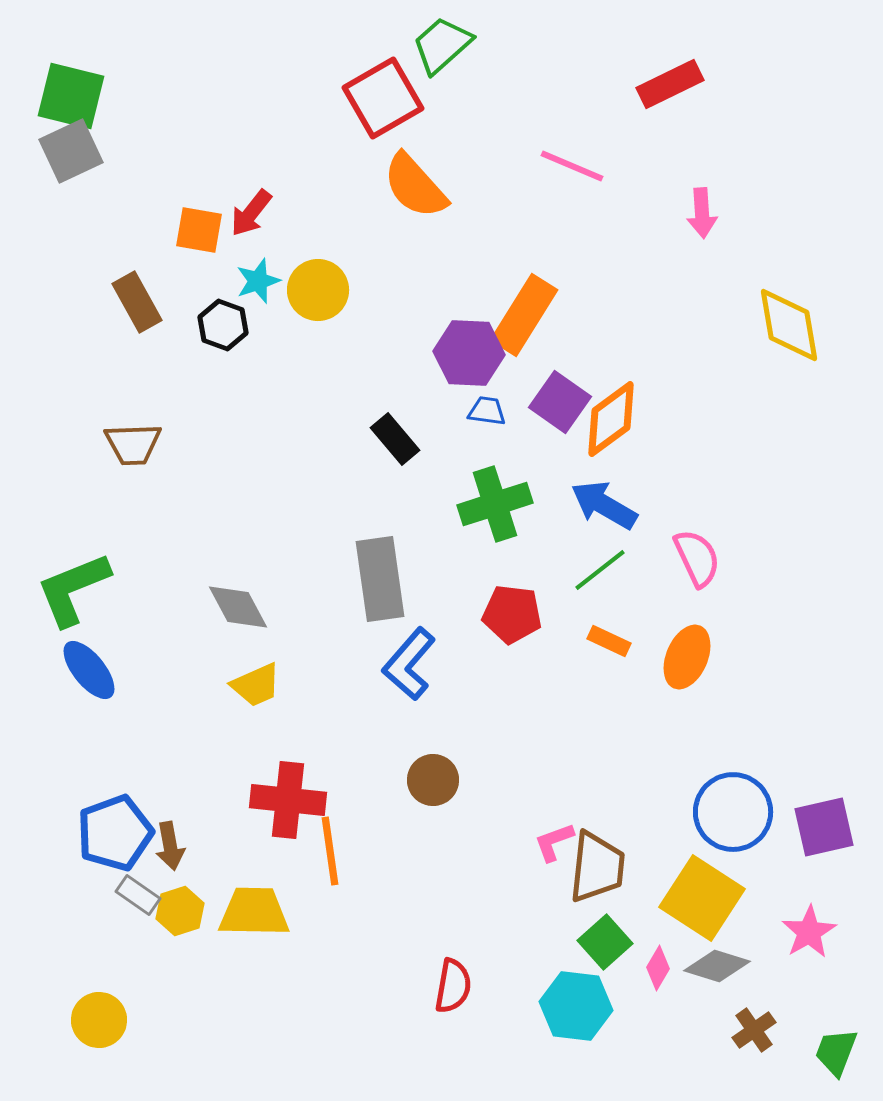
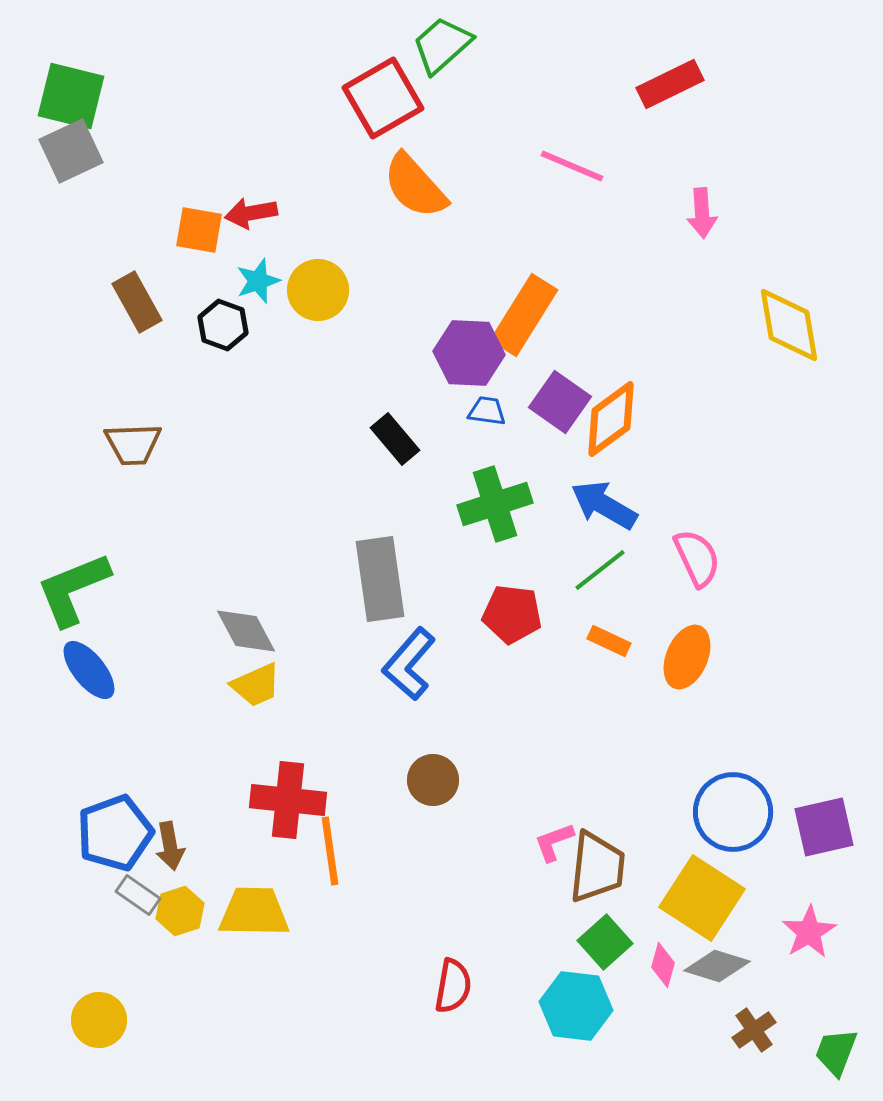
red arrow at (251, 213): rotated 42 degrees clockwise
gray diamond at (238, 607): moved 8 px right, 24 px down
pink diamond at (658, 968): moved 5 px right, 3 px up; rotated 15 degrees counterclockwise
